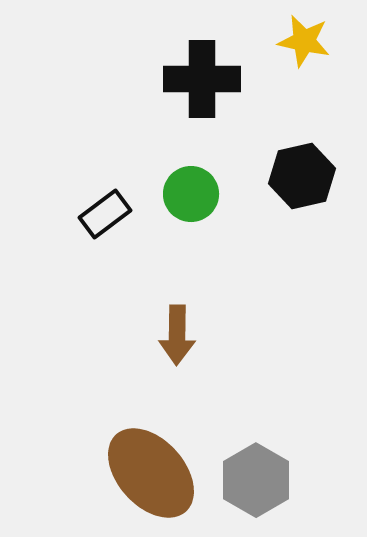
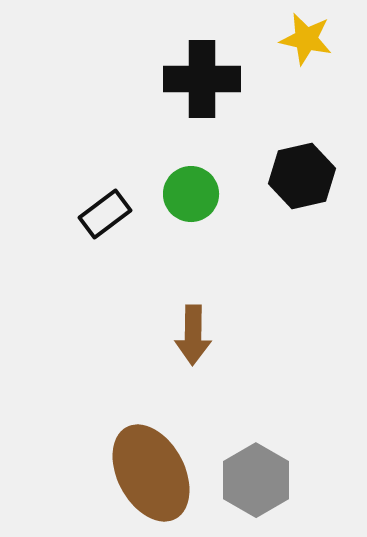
yellow star: moved 2 px right, 2 px up
brown arrow: moved 16 px right
brown ellipse: rotated 14 degrees clockwise
